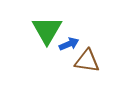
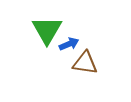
brown triangle: moved 2 px left, 2 px down
